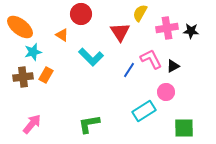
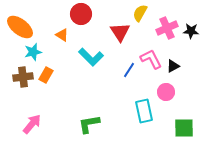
pink cross: rotated 15 degrees counterclockwise
cyan rectangle: rotated 70 degrees counterclockwise
